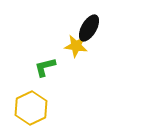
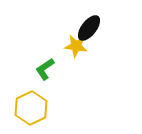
black ellipse: rotated 8 degrees clockwise
green L-shape: moved 2 px down; rotated 20 degrees counterclockwise
